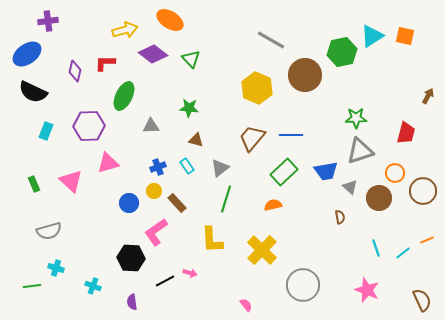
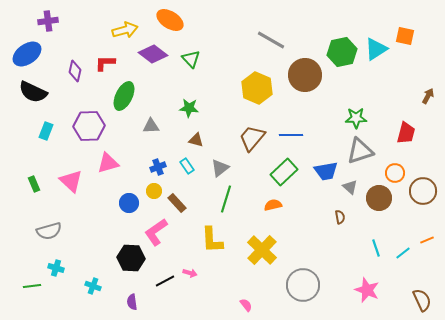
cyan triangle at (372, 36): moved 4 px right, 13 px down
